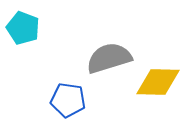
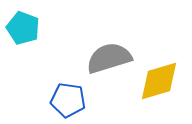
yellow diamond: moved 1 px right, 1 px up; rotated 18 degrees counterclockwise
